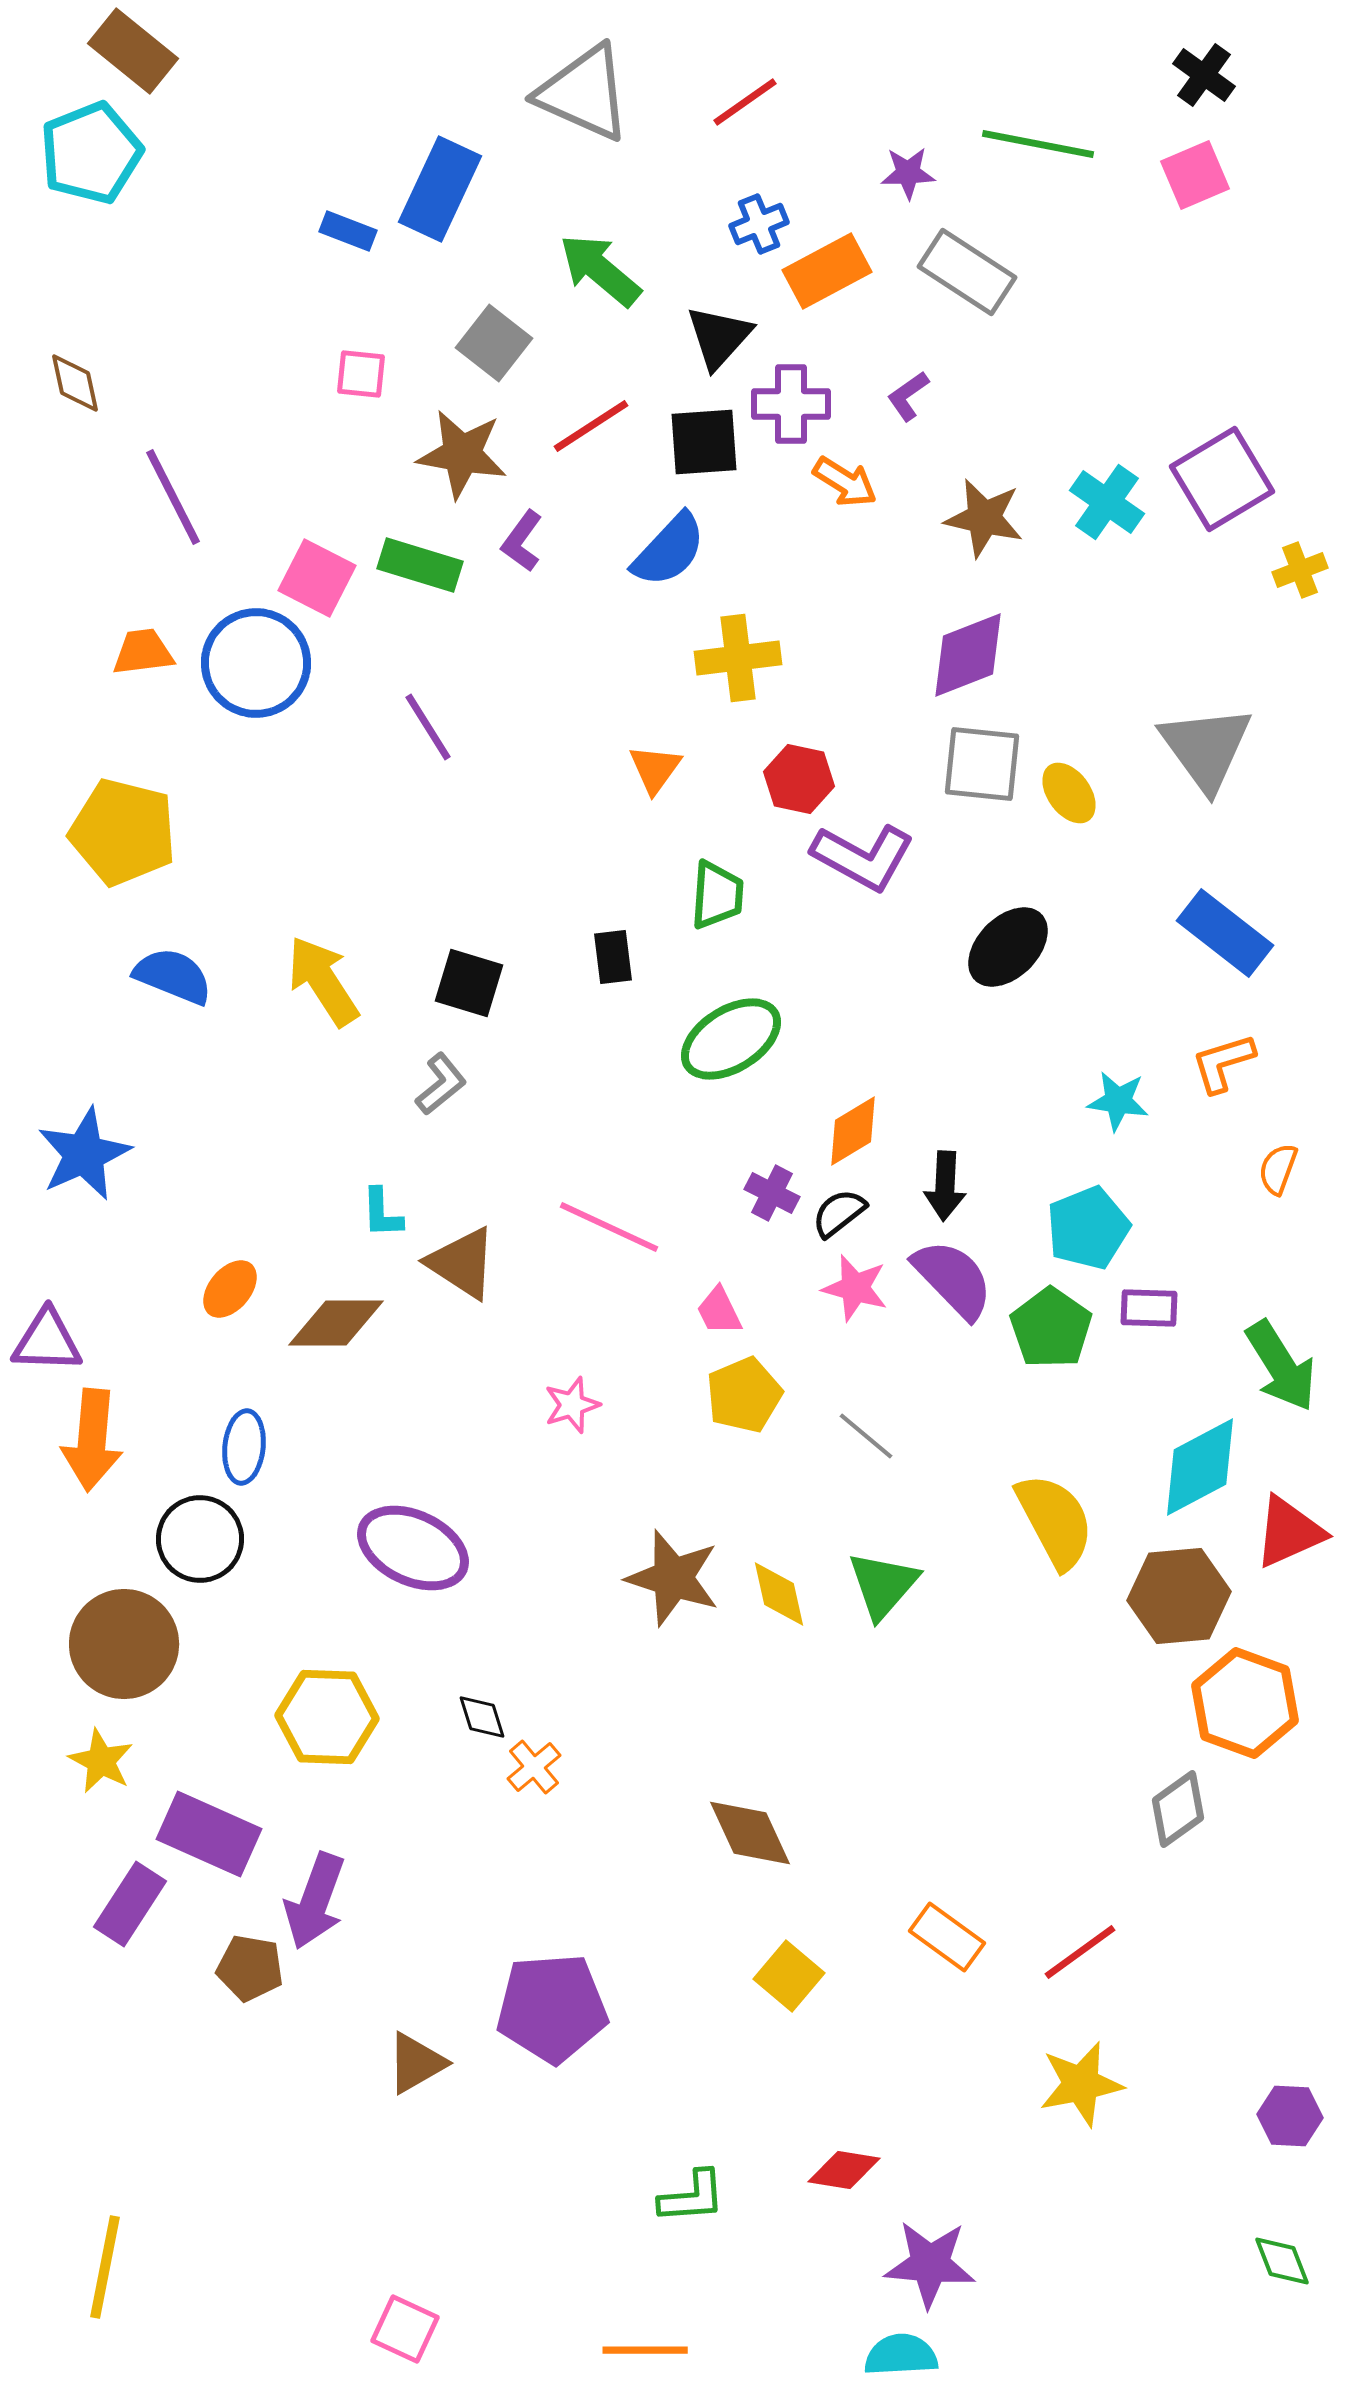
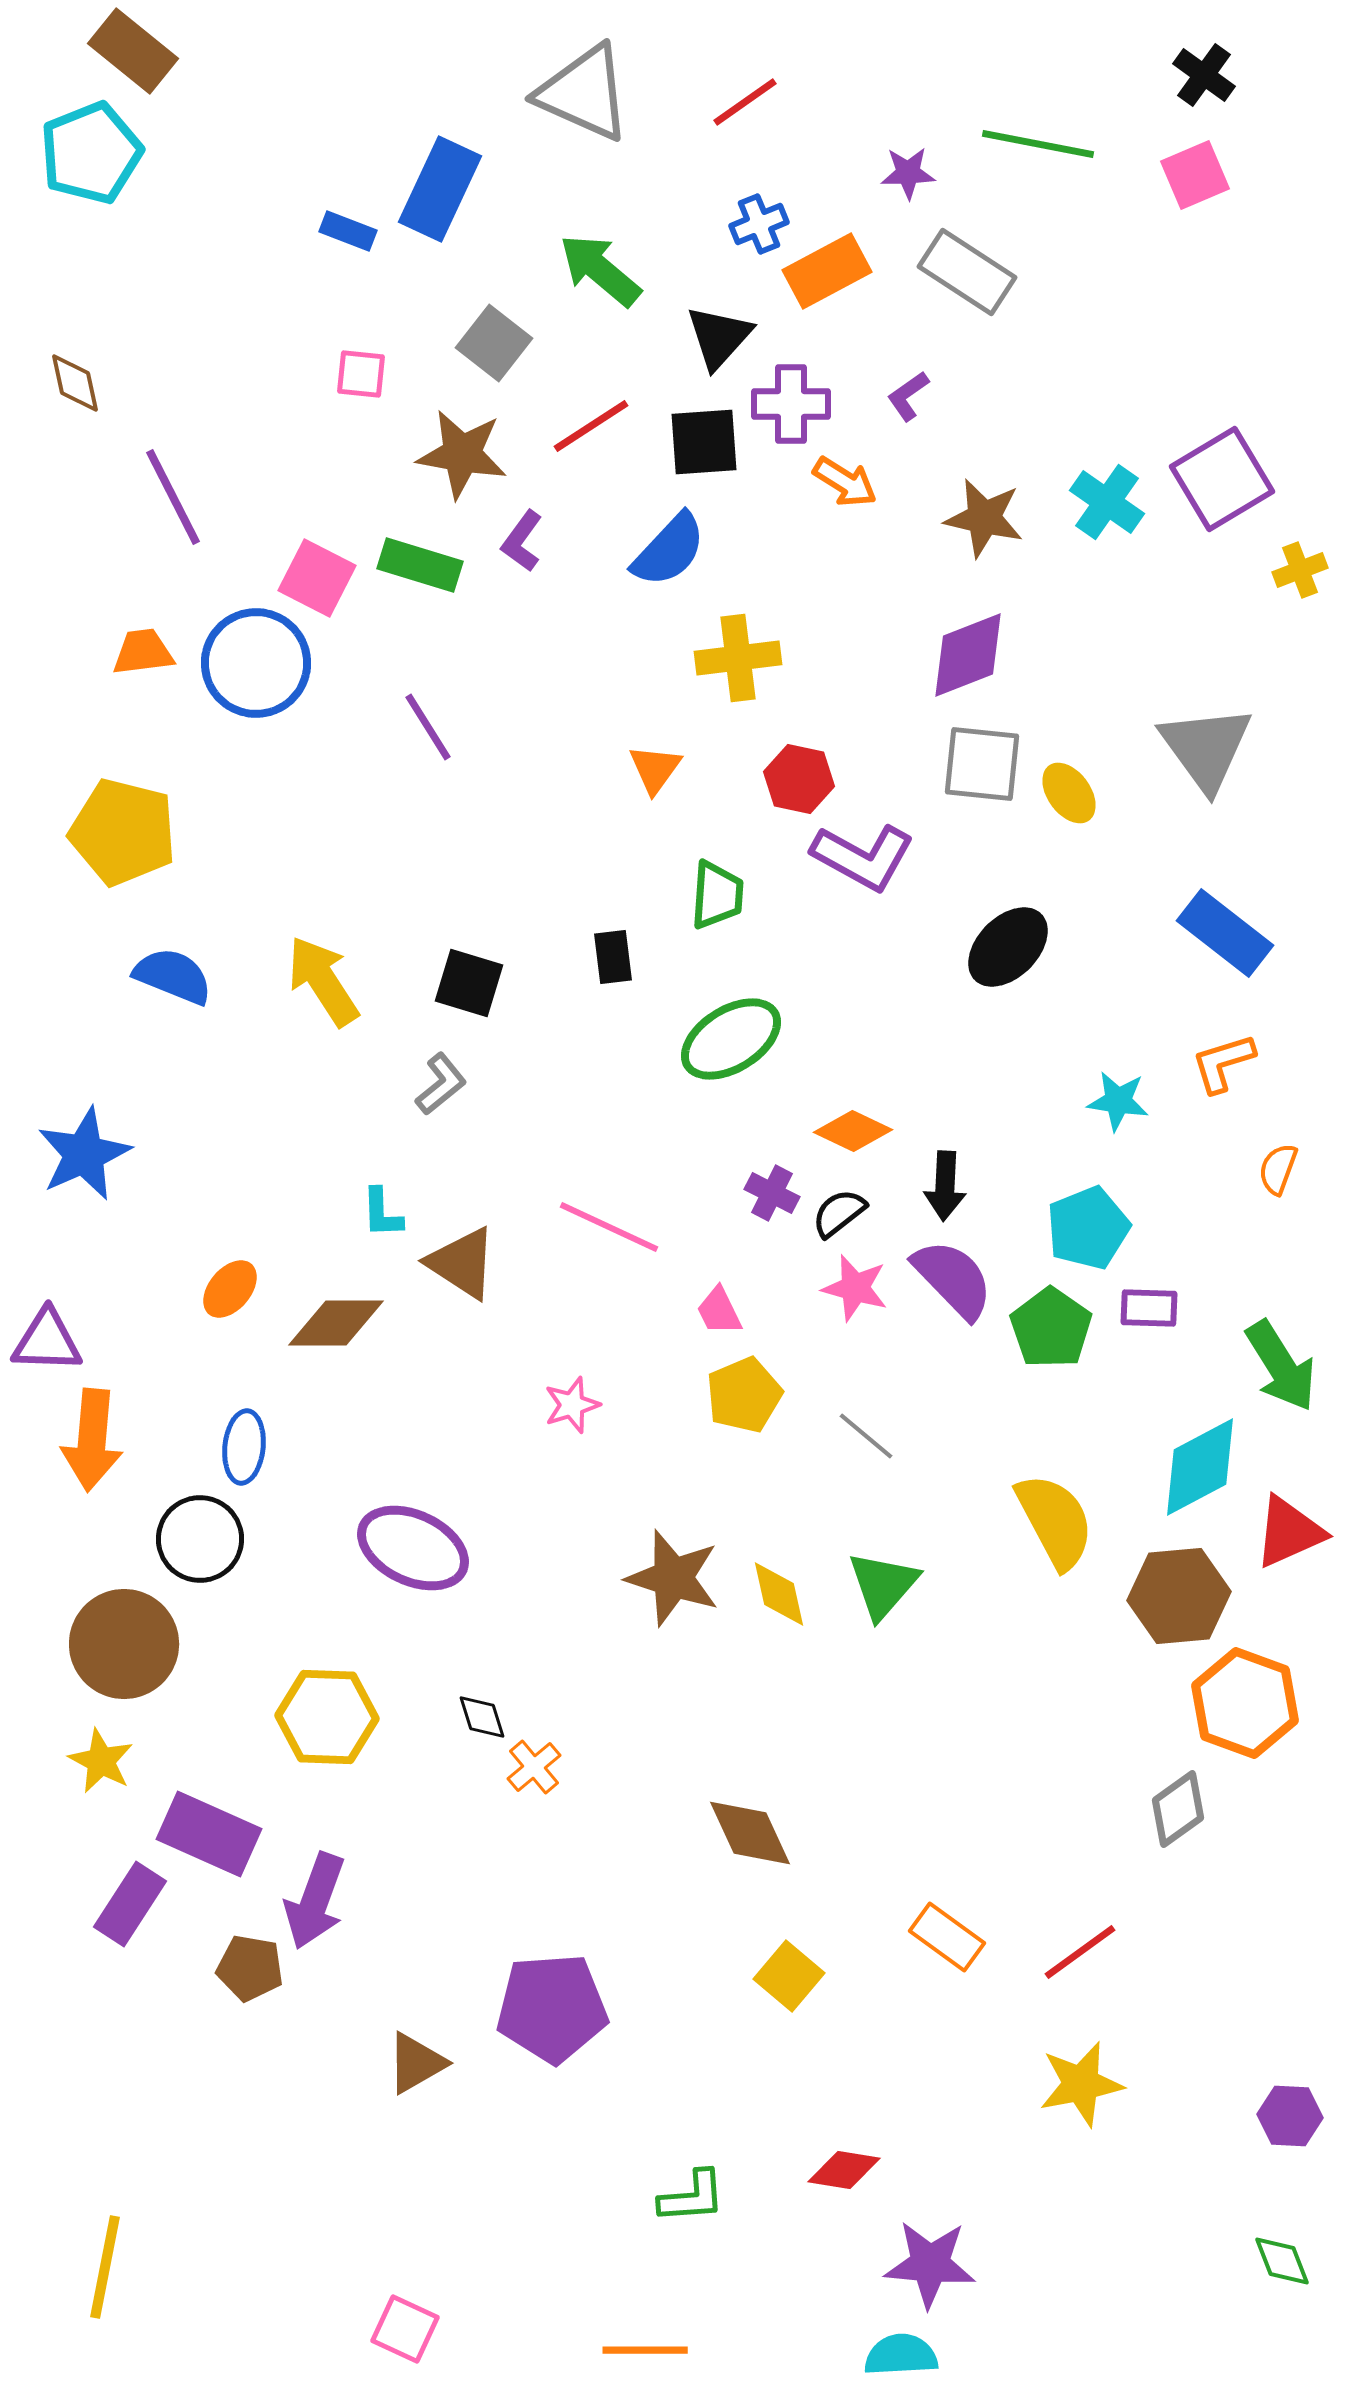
orange diamond at (853, 1131): rotated 56 degrees clockwise
